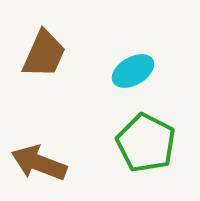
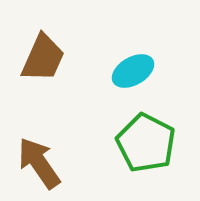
brown trapezoid: moved 1 px left, 4 px down
brown arrow: rotated 34 degrees clockwise
